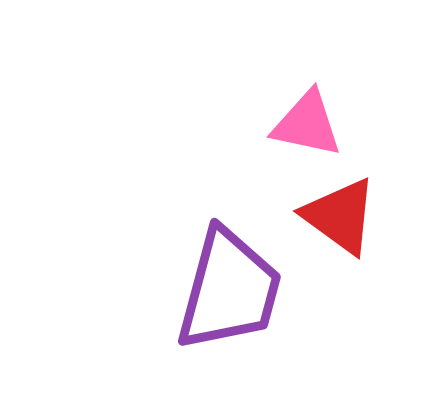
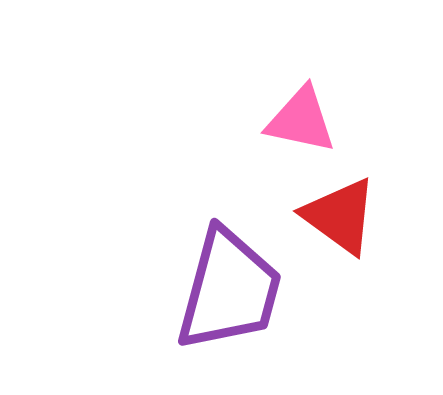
pink triangle: moved 6 px left, 4 px up
